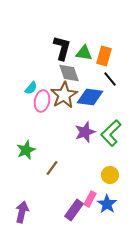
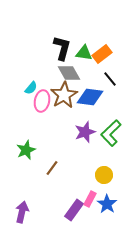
orange rectangle: moved 2 px left, 2 px up; rotated 36 degrees clockwise
gray diamond: rotated 10 degrees counterclockwise
yellow circle: moved 6 px left
